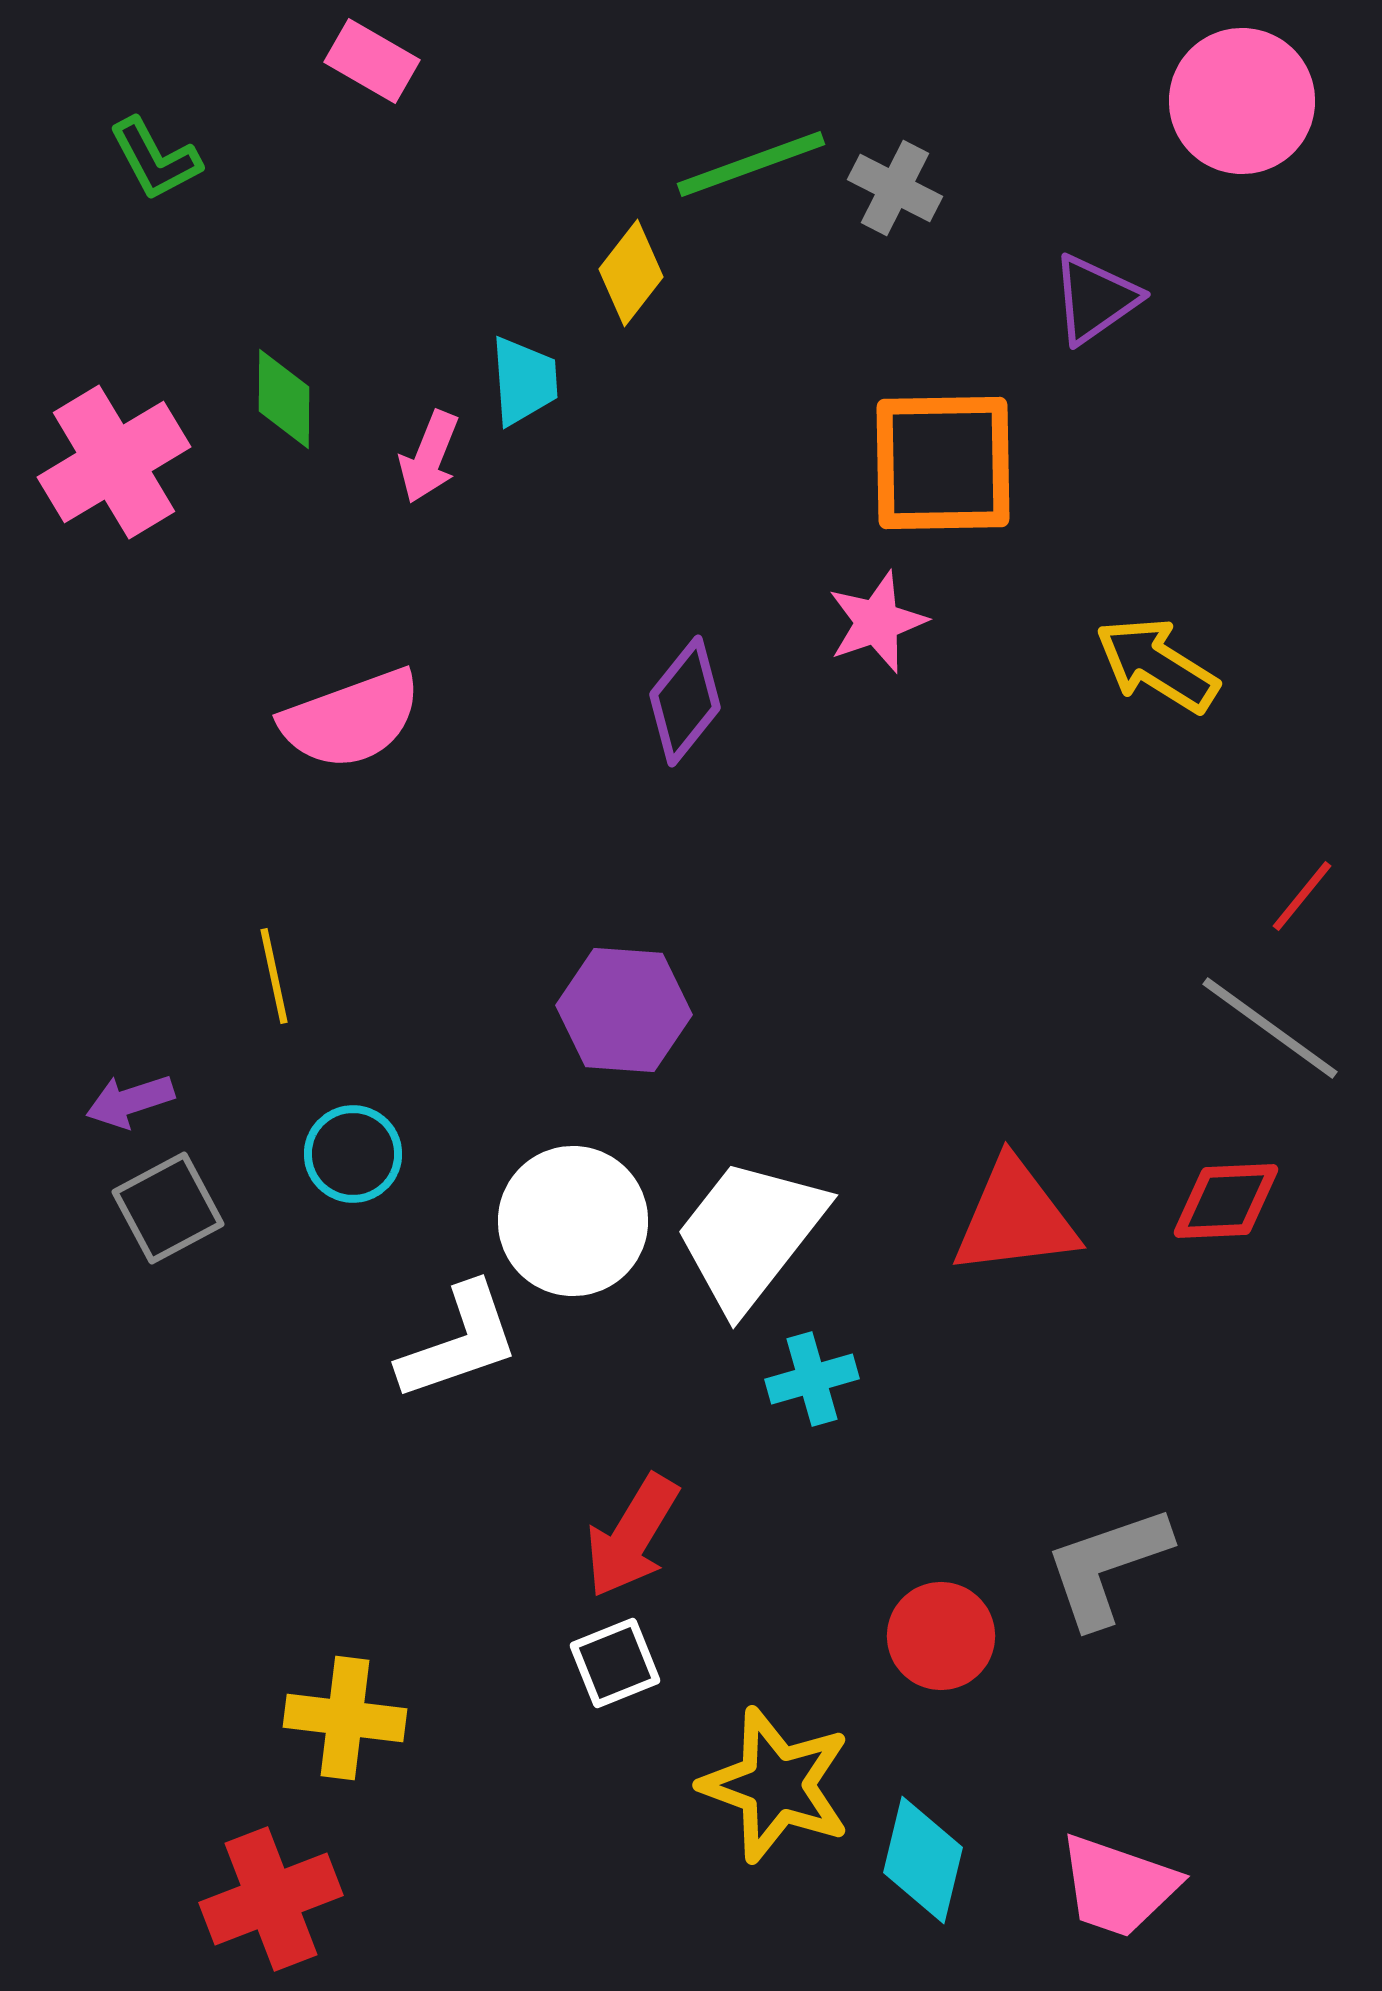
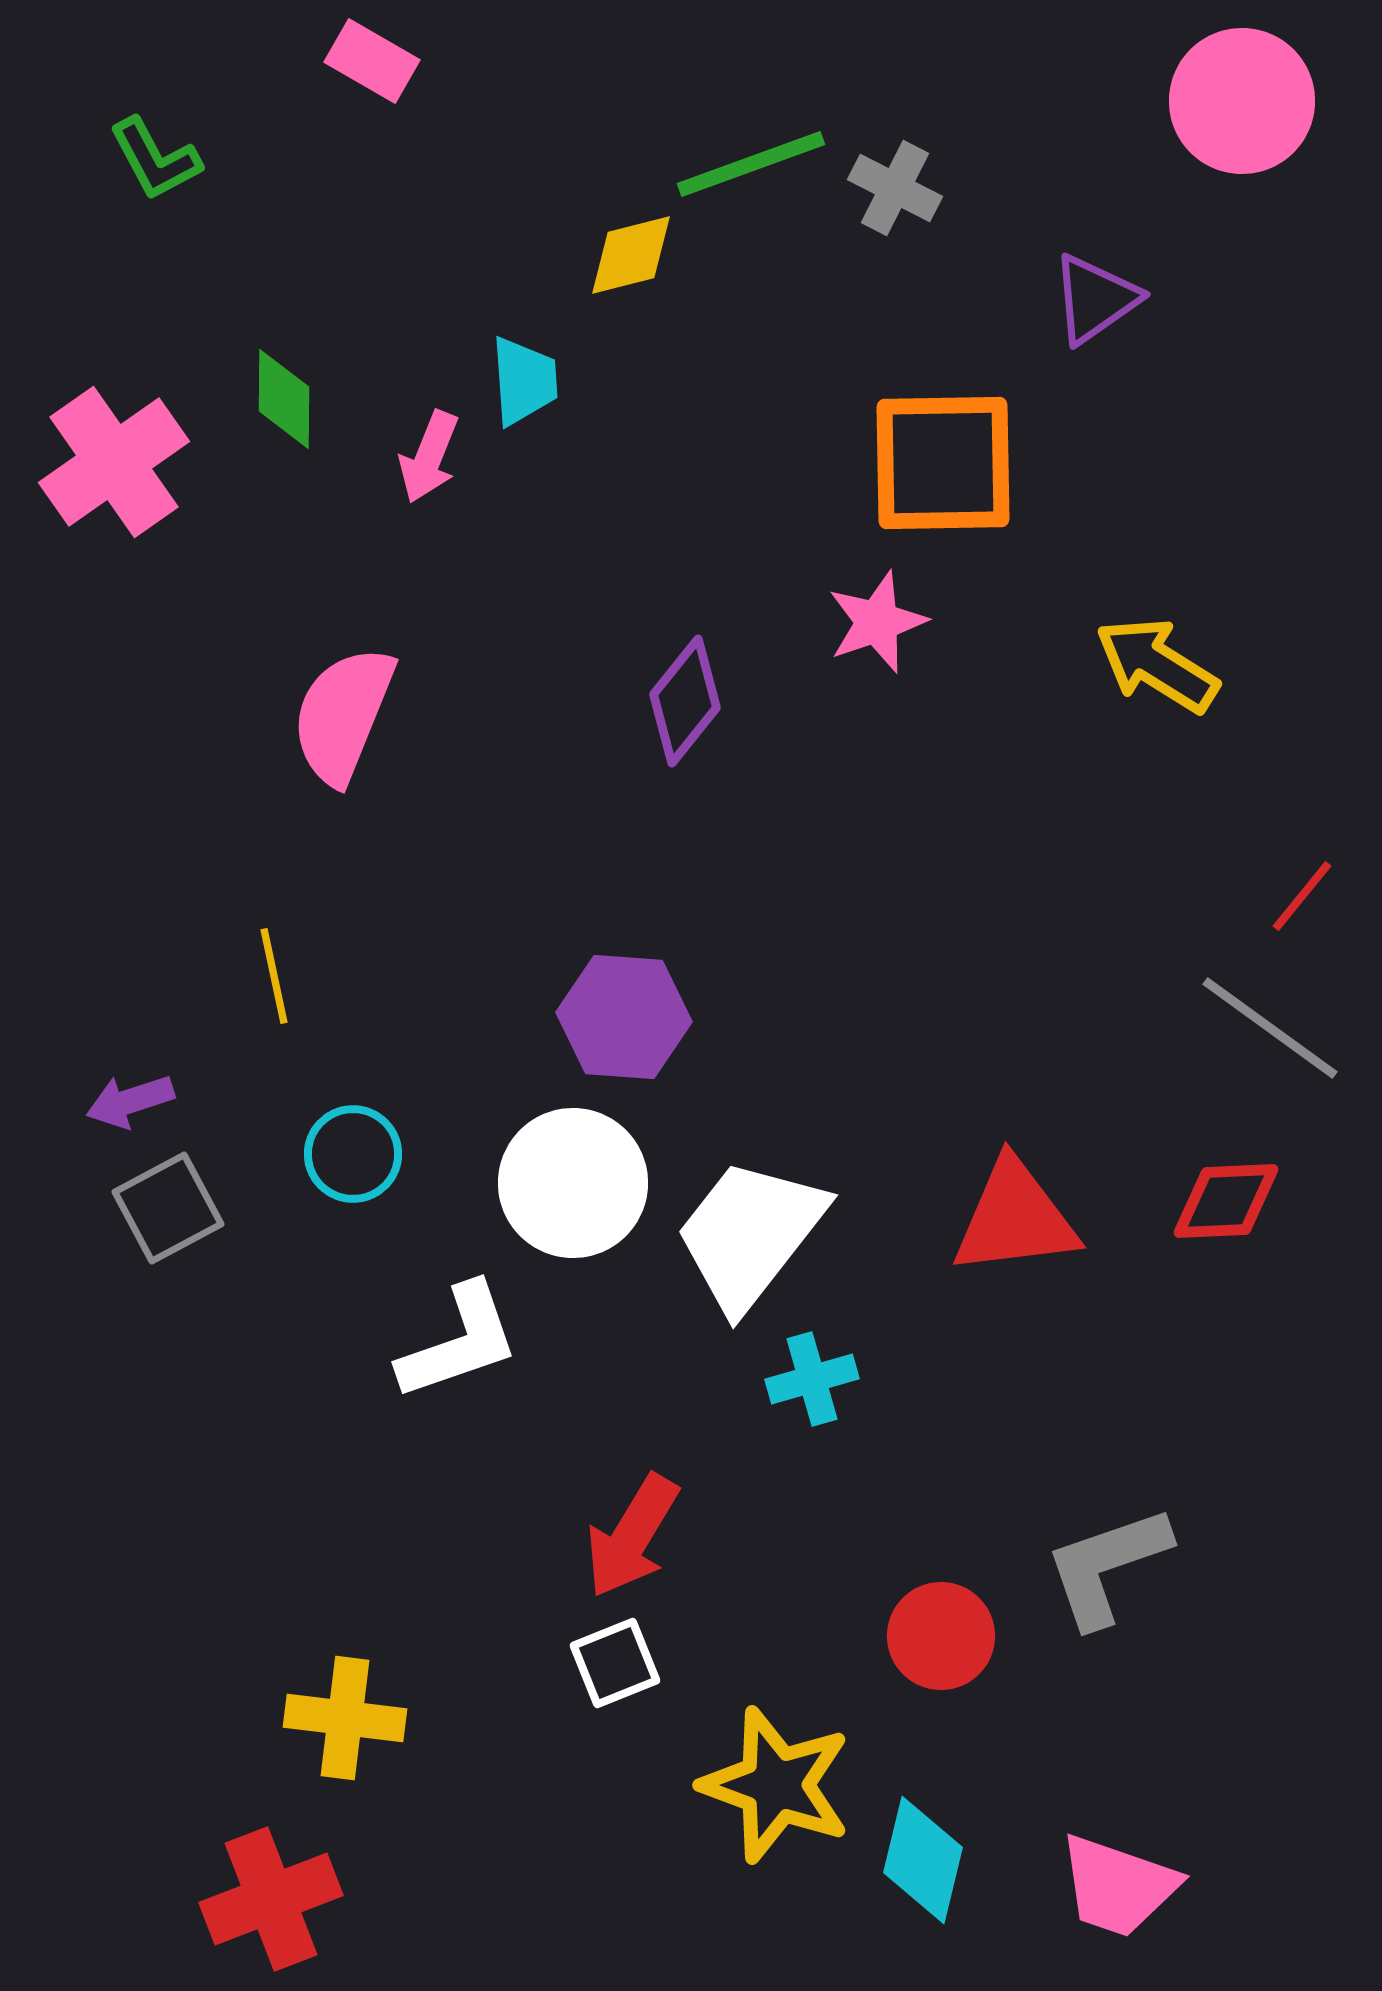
yellow diamond: moved 18 px up; rotated 38 degrees clockwise
pink cross: rotated 4 degrees counterclockwise
pink semicircle: moved 8 px left, 4 px up; rotated 132 degrees clockwise
purple hexagon: moved 7 px down
white circle: moved 38 px up
